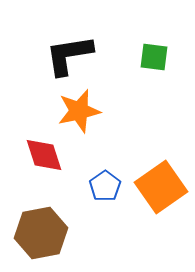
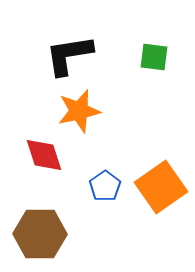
brown hexagon: moved 1 px left, 1 px down; rotated 12 degrees clockwise
